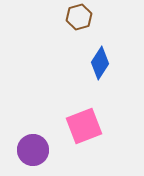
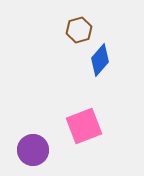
brown hexagon: moved 13 px down
blue diamond: moved 3 px up; rotated 8 degrees clockwise
